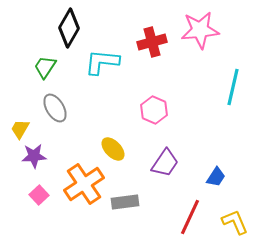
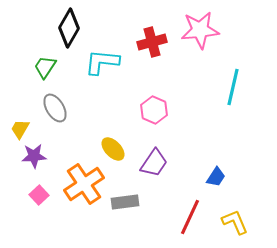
purple trapezoid: moved 11 px left
